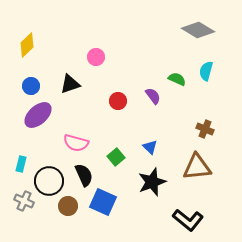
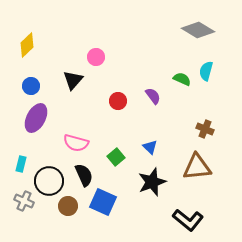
green semicircle: moved 5 px right
black triangle: moved 3 px right, 4 px up; rotated 30 degrees counterclockwise
purple ellipse: moved 2 px left, 3 px down; rotated 20 degrees counterclockwise
